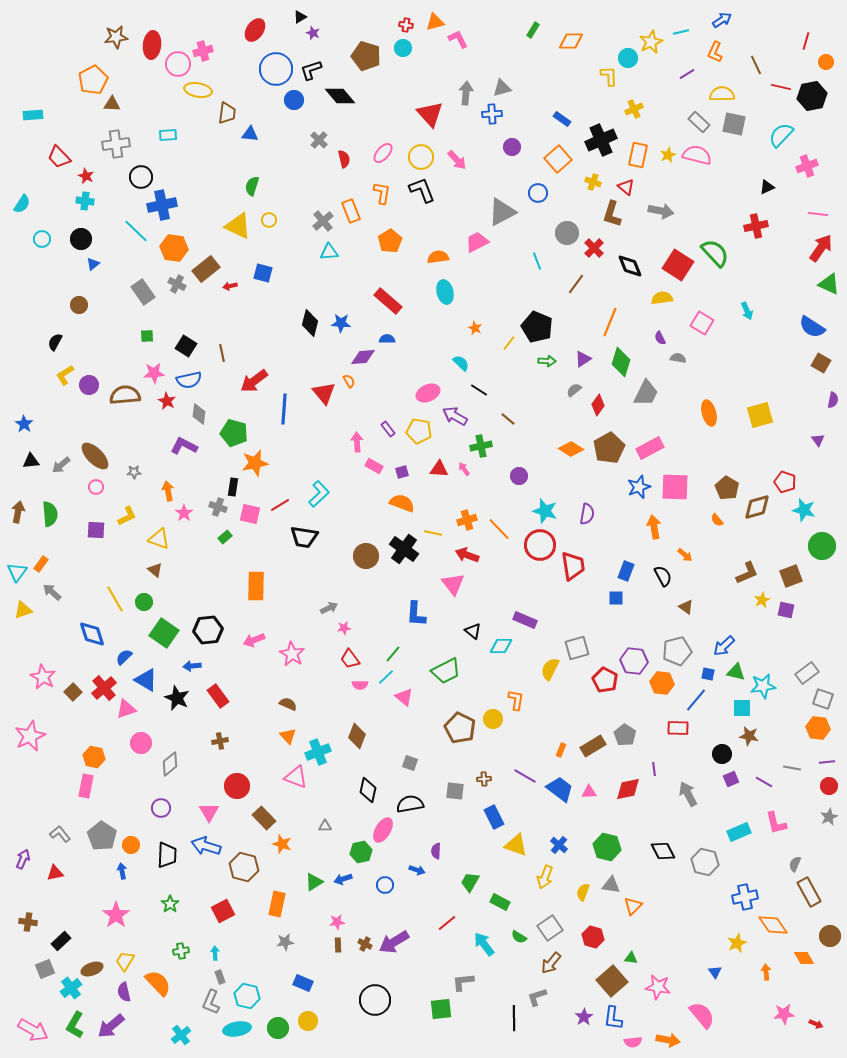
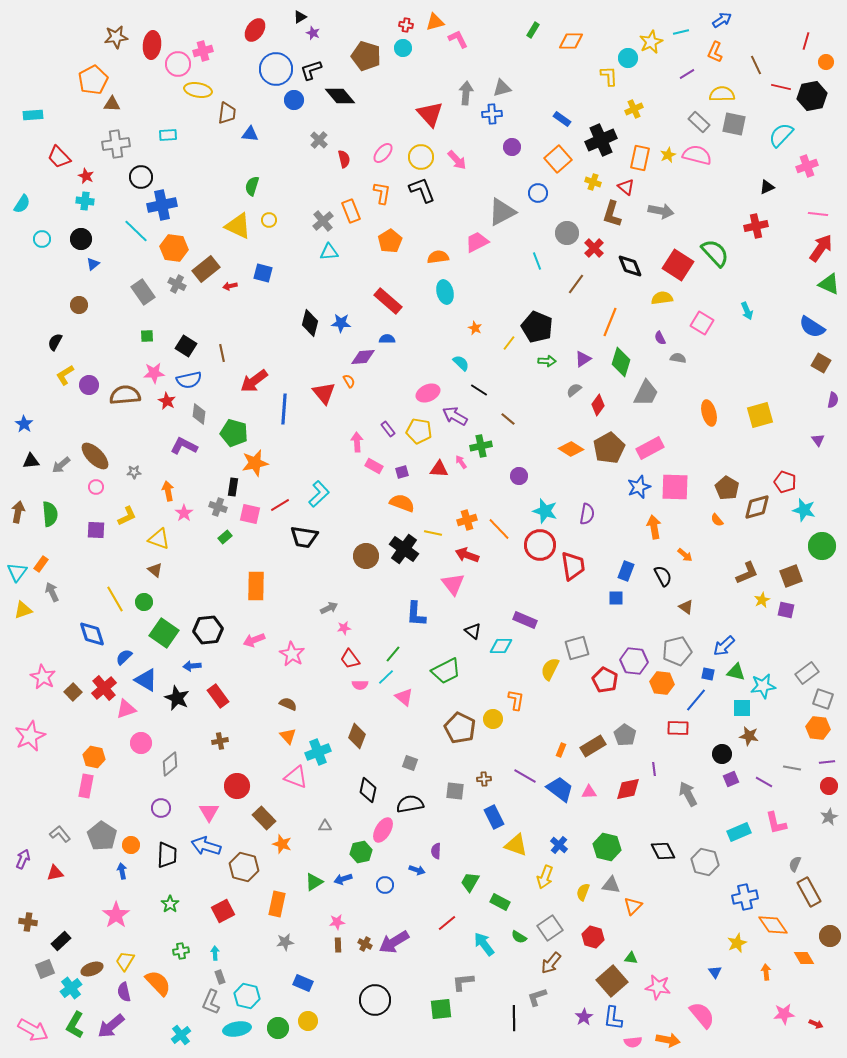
orange rectangle at (638, 155): moved 2 px right, 3 px down
pink arrow at (464, 469): moved 3 px left, 7 px up
gray arrow at (52, 592): rotated 24 degrees clockwise
